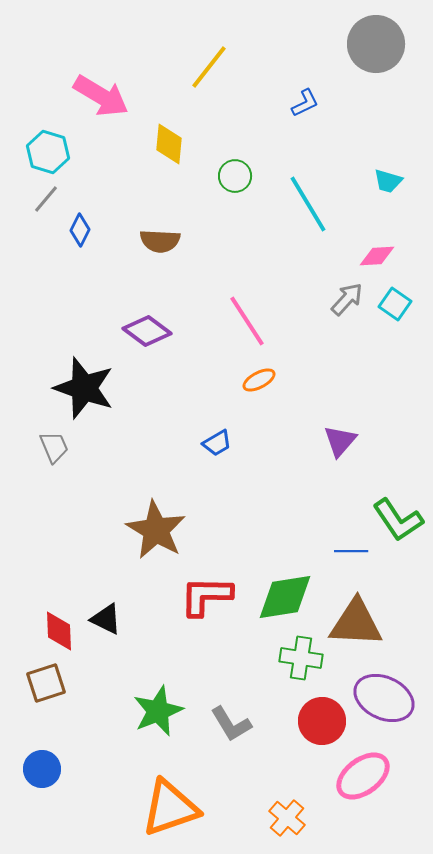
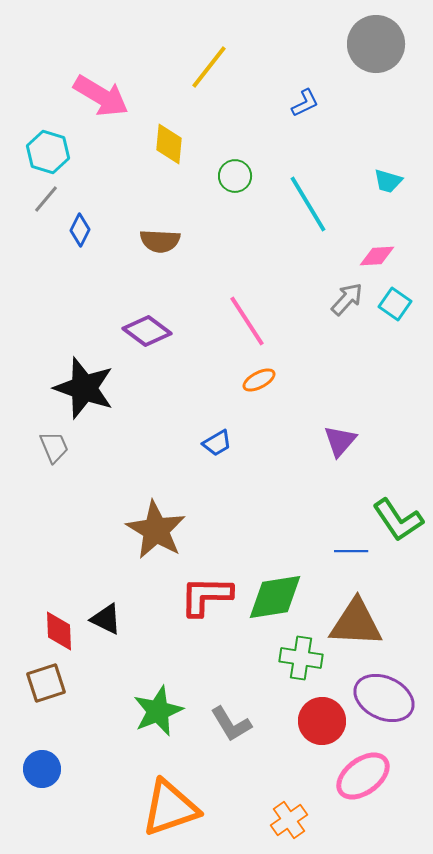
green diamond: moved 10 px left
orange cross: moved 2 px right, 2 px down; rotated 15 degrees clockwise
